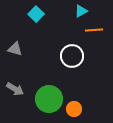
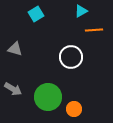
cyan square: rotated 14 degrees clockwise
white circle: moved 1 px left, 1 px down
gray arrow: moved 2 px left
green circle: moved 1 px left, 2 px up
